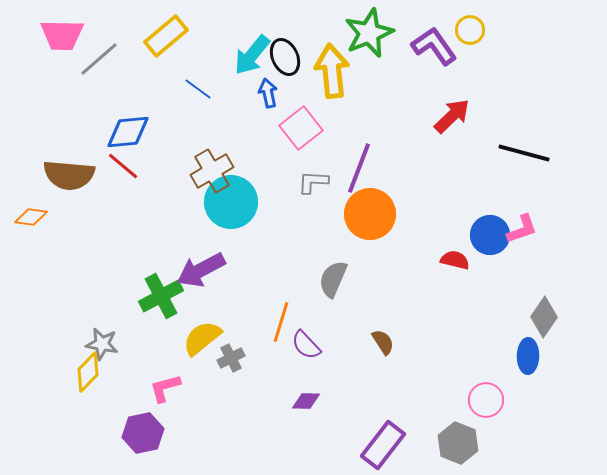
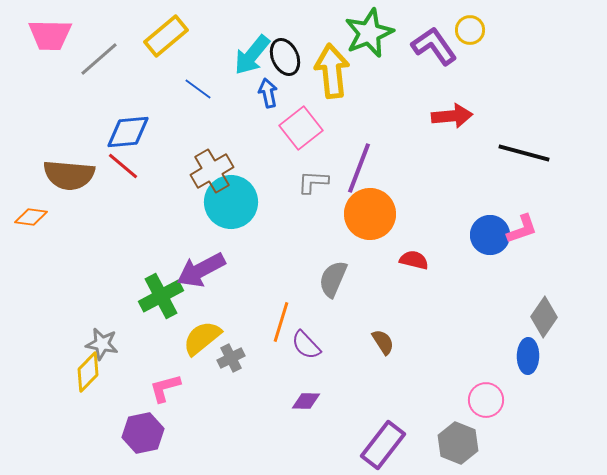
pink trapezoid at (62, 35): moved 12 px left
red arrow at (452, 116): rotated 39 degrees clockwise
red semicircle at (455, 260): moved 41 px left
